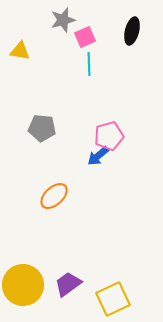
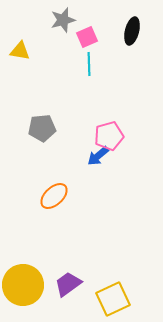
pink square: moved 2 px right
gray pentagon: rotated 12 degrees counterclockwise
